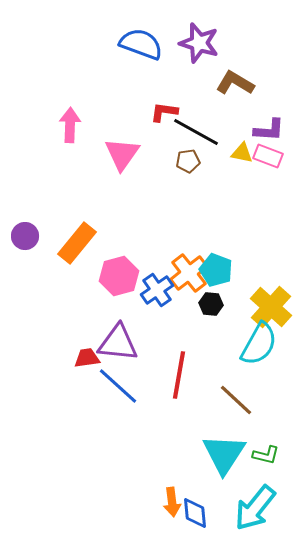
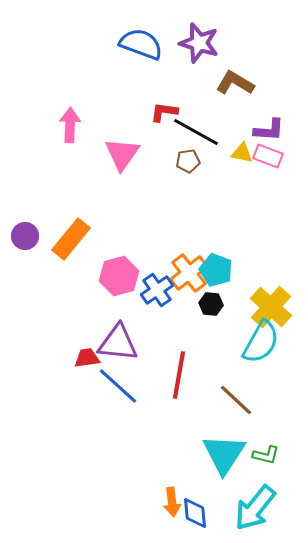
orange rectangle: moved 6 px left, 4 px up
cyan semicircle: moved 2 px right, 2 px up
